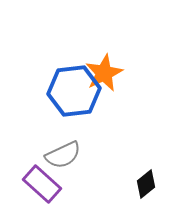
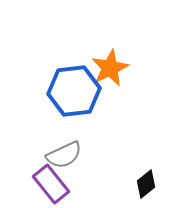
orange star: moved 6 px right, 5 px up
gray semicircle: moved 1 px right
purple rectangle: moved 9 px right; rotated 9 degrees clockwise
